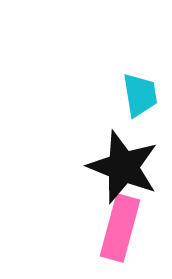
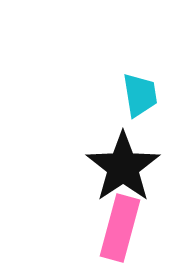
black star: rotated 16 degrees clockwise
